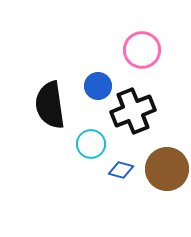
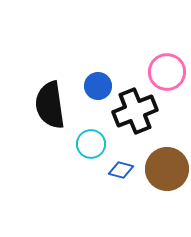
pink circle: moved 25 px right, 22 px down
black cross: moved 2 px right
